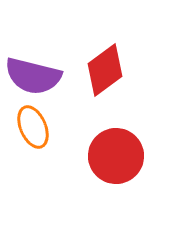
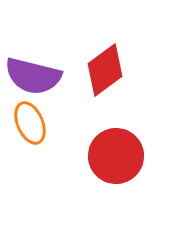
orange ellipse: moved 3 px left, 4 px up
